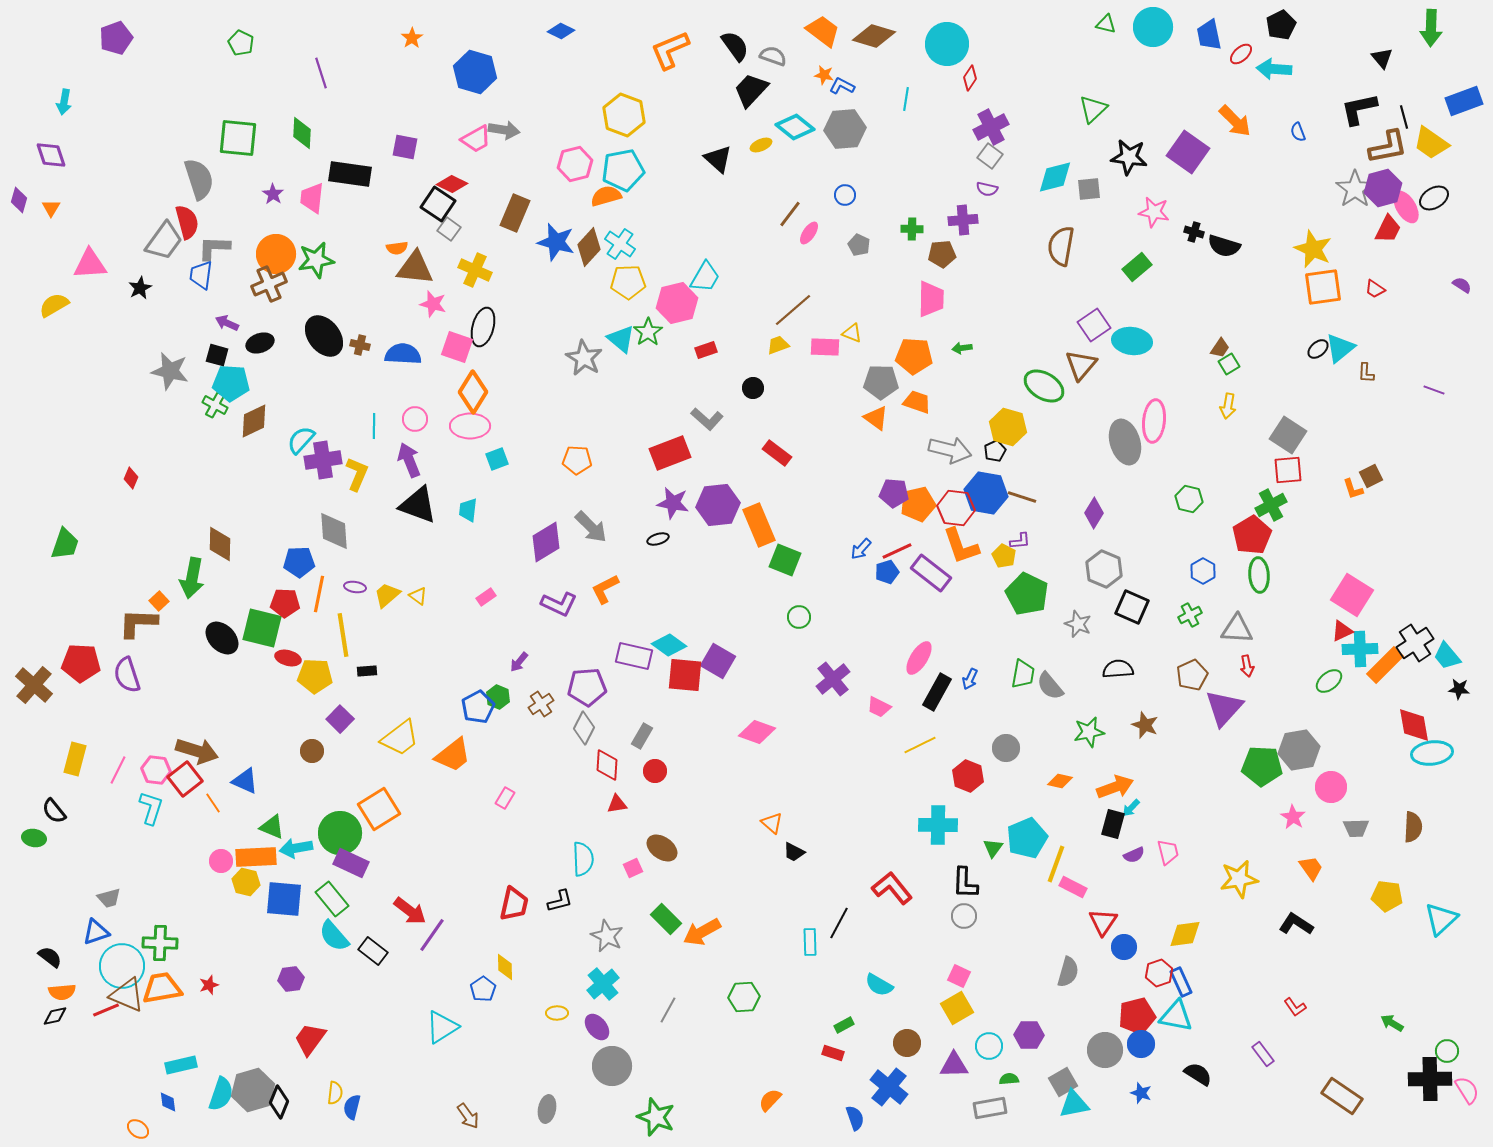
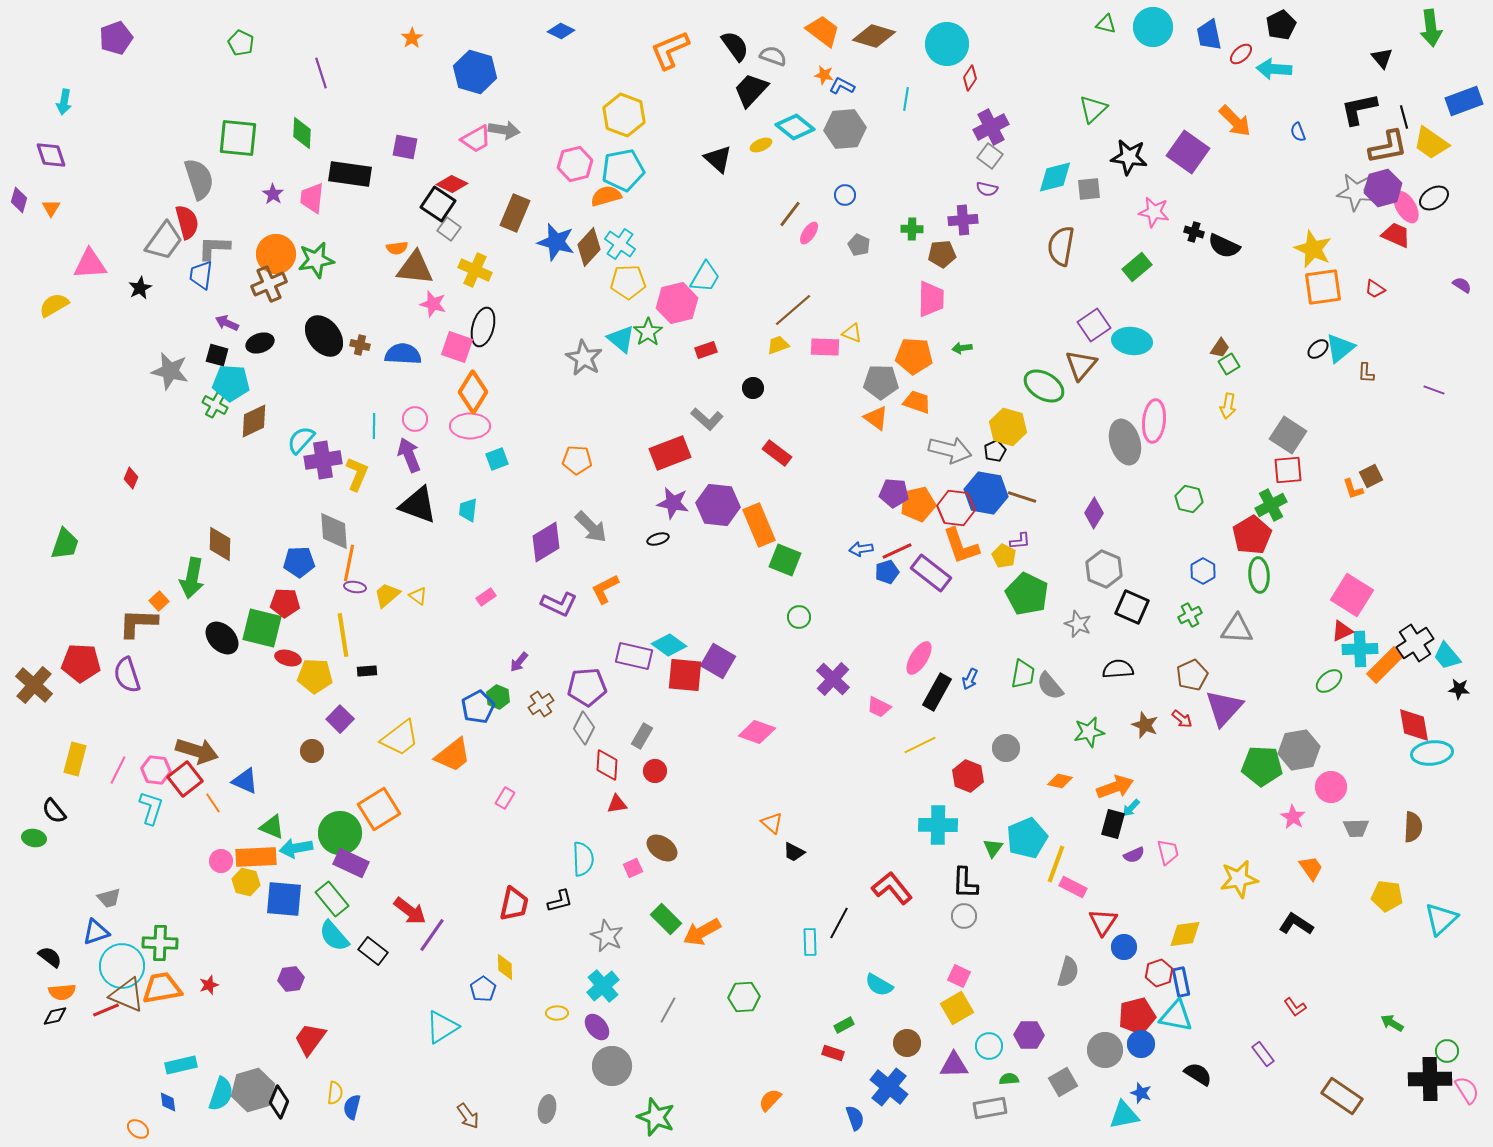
green arrow at (1431, 28): rotated 9 degrees counterclockwise
gray star at (1355, 189): moved 1 px right, 3 px down; rotated 30 degrees counterclockwise
red trapezoid at (1388, 229): moved 8 px right, 6 px down; rotated 92 degrees counterclockwise
black semicircle at (1224, 246): rotated 8 degrees clockwise
purple arrow at (409, 460): moved 5 px up
purple hexagon at (718, 505): rotated 12 degrees clockwise
blue arrow at (861, 549): rotated 40 degrees clockwise
orange line at (319, 594): moved 30 px right, 31 px up
red arrow at (1247, 666): moved 65 px left, 53 px down; rotated 40 degrees counterclockwise
purple cross at (833, 679): rotated 8 degrees counterclockwise
blue rectangle at (1181, 982): rotated 12 degrees clockwise
cyan cross at (603, 984): moved 2 px down
cyan triangle at (1074, 1104): moved 50 px right, 11 px down
